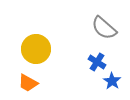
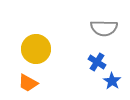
gray semicircle: rotated 40 degrees counterclockwise
